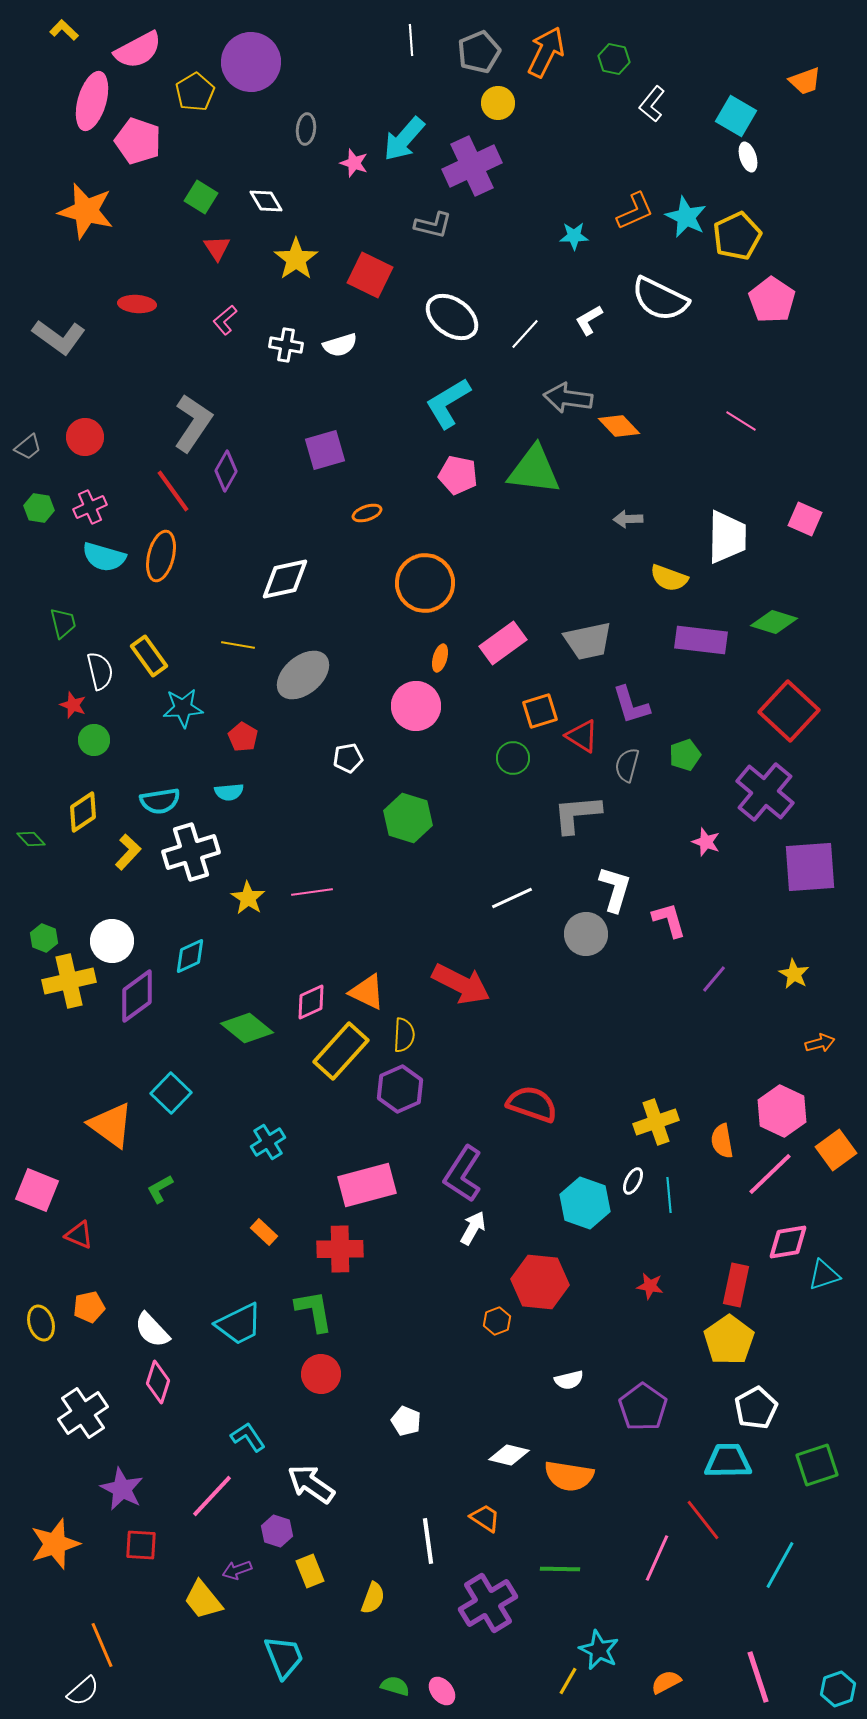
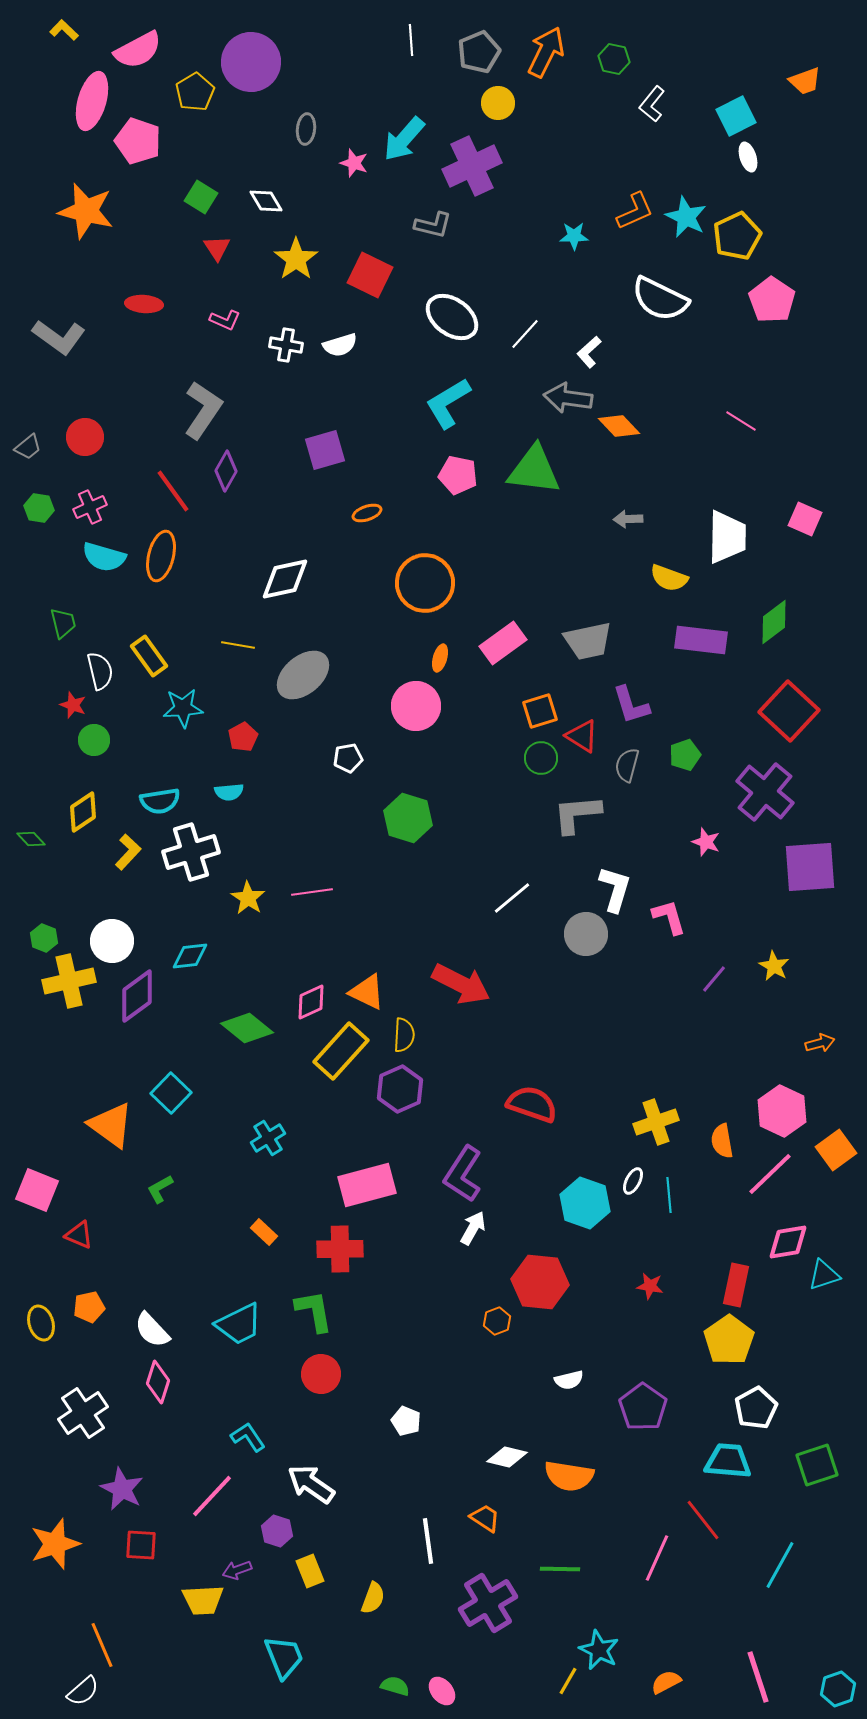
cyan square at (736, 116): rotated 33 degrees clockwise
red ellipse at (137, 304): moved 7 px right
pink L-shape at (225, 320): rotated 116 degrees counterclockwise
white L-shape at (589, 320): moved 32 px down; rotated 12 degrees counterclockwise
gray L-shape at (193, 423): moved 10 px right, 13 px up
green diamond at (774, 622): rotated 54 degrees counterclockwise
red pentagon at (243, 737): rotated 12 degrees clockwise
green circle at (513, 758): moved 28 px right
white line at (512, 898): rotated 15 degrees counterclockwise
pink L-shape at (669, 920): moved 3 px up
cyan diamond at (190, 956): rotated 18 degrees clockwise
yellow star at (794, 974): moved 20 px left, 8 px up
cyan cross at (268, 1142): moved 4 px up
white diamond at (509, 1455): moved 2 px left, 2 px down
cyan trapezoid at (728, 1461): rotated 6 degrees clockwise
yellow trapezoid at (203, 1600): rotated 54 degrees counterclockwise
